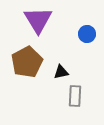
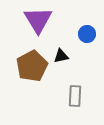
brown pentagon: moved 5 px right, 4 px down
black triangle: moved 16 px up
